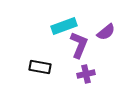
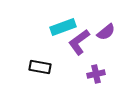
cyan rectangle: moved 1 px left, 1 px down
purple L-shape: moved 3 px up; rotated 148 degrees counterclockwise
purple cross: moved 10 px right
